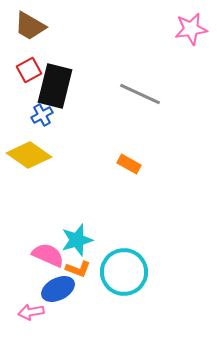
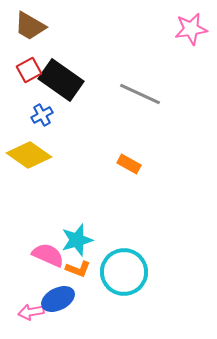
black rectangle: moved 6 px right, 6 px up; rotated 69 degrees counterclockwise
blue ellipse: moved 10 px down
